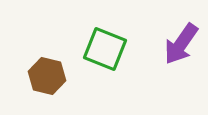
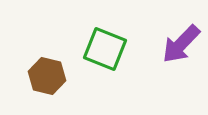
purple arrow: rotated 9 degrees clockwise
